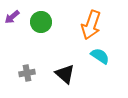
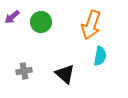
cyan semicircle: rotated 66 degrees clockwise
gray cross: moved 3 px left, 2 px up
